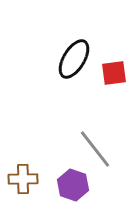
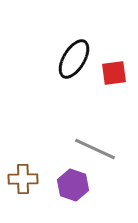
gray line: rotated 27 degrees counterclockwise
